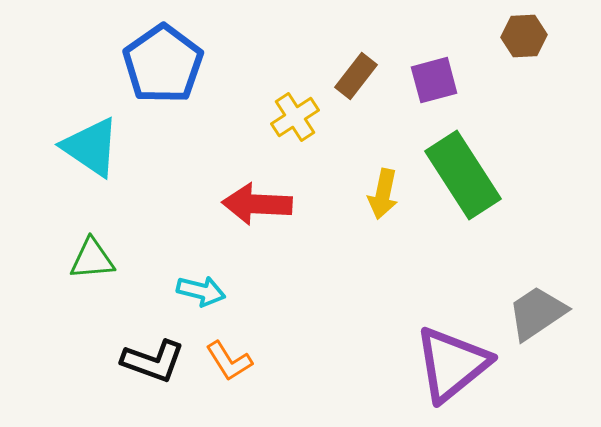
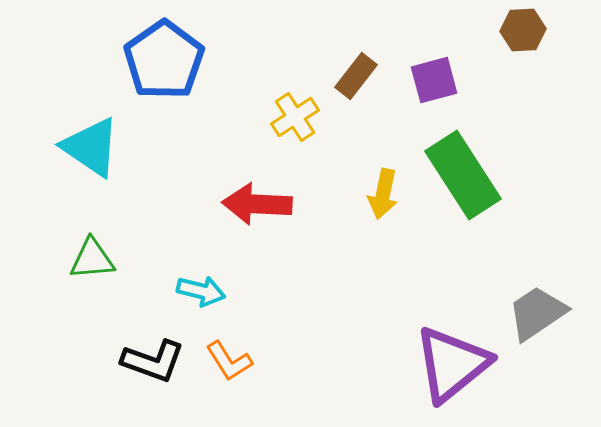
brown hexagon: moved 1 px left, 6 px up
blue pentagon: moved 1 px right, 4 px up
